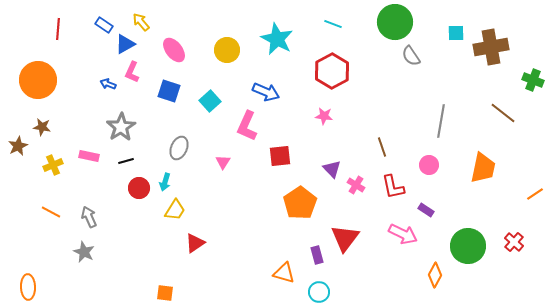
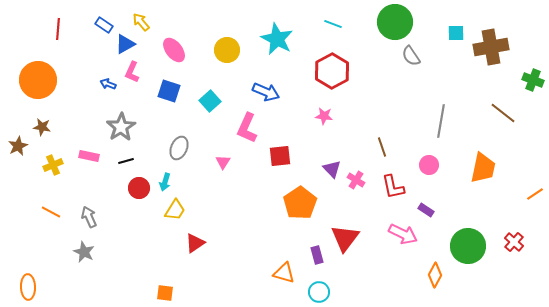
pink L-shape at (247, 126): moved 2 px down
pink cross at (356, 185): moved 5 px up
